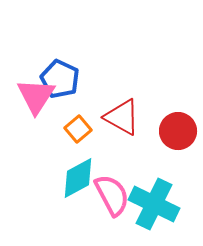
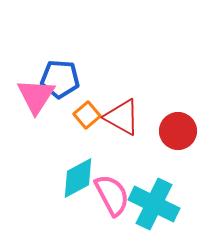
blue pentagon: rotated 21 degrees counterclockwise
orange square: moved 9 px right, 14 px up
